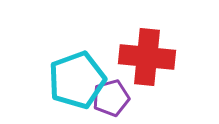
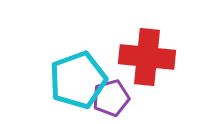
cyan pentagon: moved 1 px right
